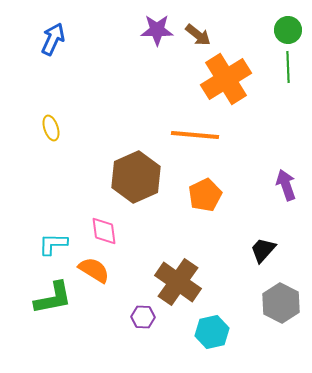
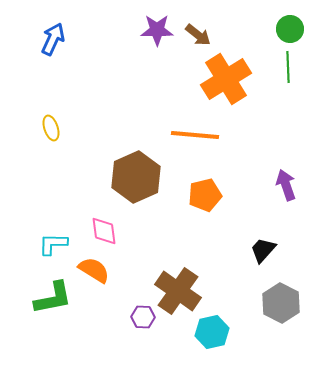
green circle: moved 2 px right, 1 px up
orange pentagon: rotated 12 degrees clockwise
brown cross: moved 9 px down
